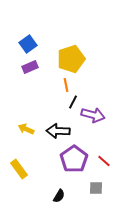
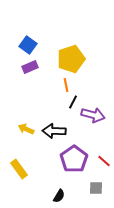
blue square: moved 1 px down; rotated 18 degrees counterclockwise
black arrow: moved 4 px left
